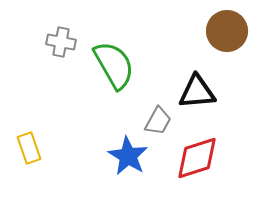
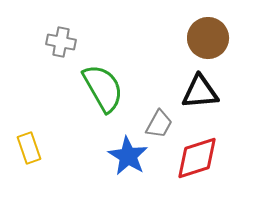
brown circle: moved 19 px left, 7 px down
green semicircle: moved 11 px left, 23 px down
black triangle: moved 3 px right
gray trapezoid: moved 1 px right, 3 px down
